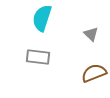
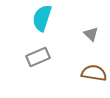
gray rectangle: rotated 30 degrees counterclockwise
brown semicircle: rotated 30 degrees clockwise
